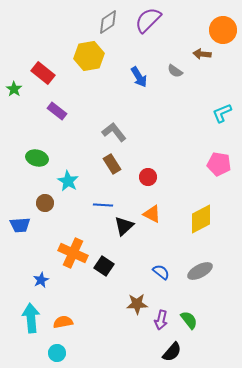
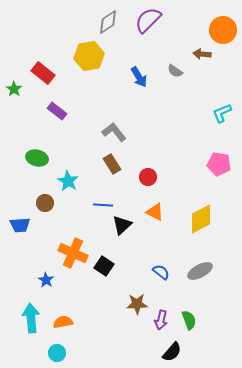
orange triangle: moved 3 px right, 2 px up
black triangle: moved 2 px left, 1 px up
blue star: moved 5 px right; rotated 14 degrees counterclockwise
green semicircle: rotated 18 degrees clockwise
